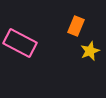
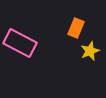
orange rectangle: moved 2 px down
